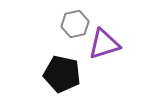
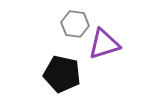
gray hexagon: rotated 20 degrees clockwise
